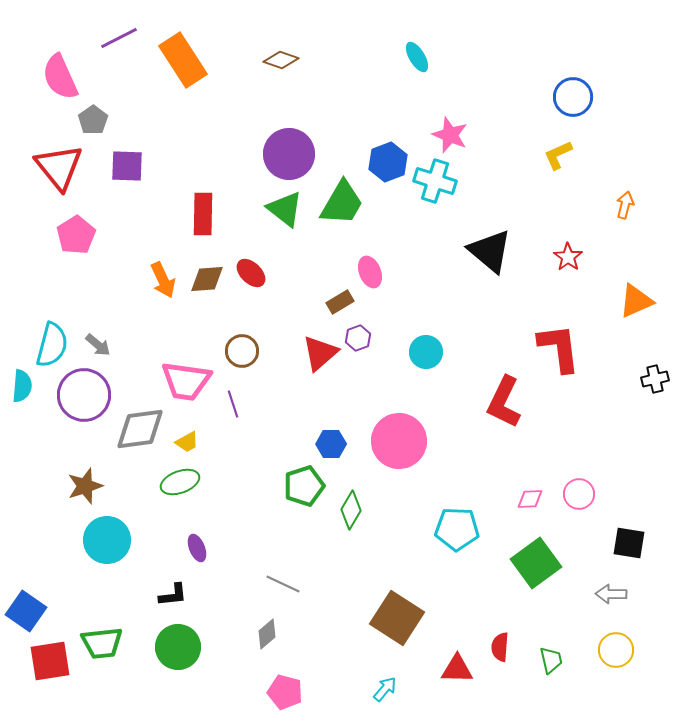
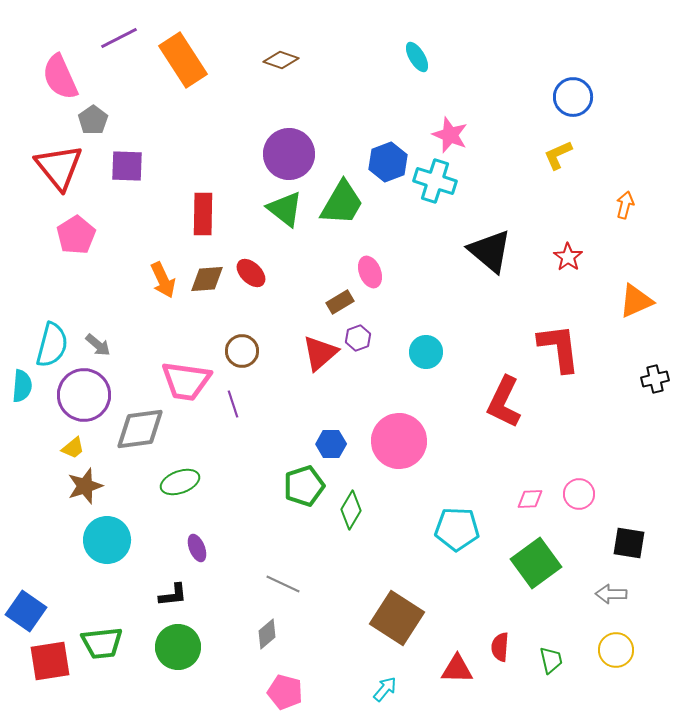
yellow trapezoid at (187, 442): moved 114 px left, 6 px down; rotated 10 degrees counterclockwise
